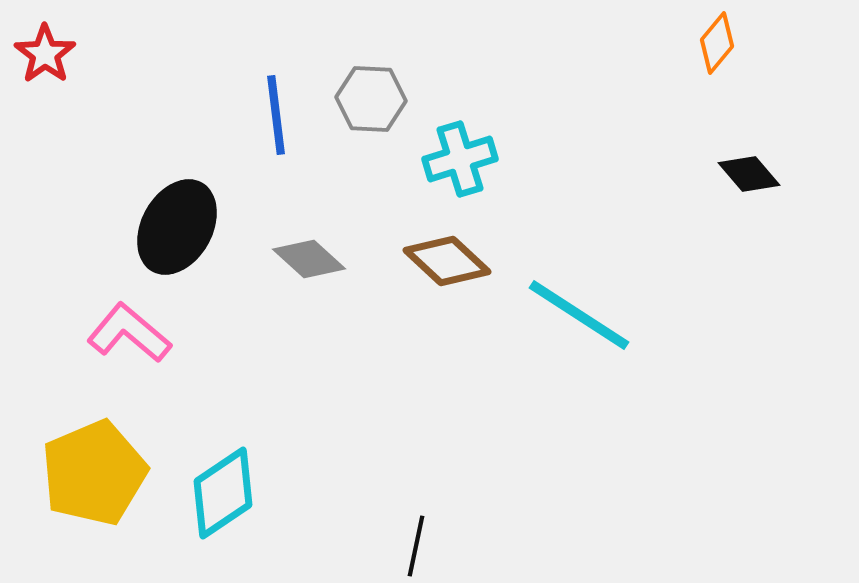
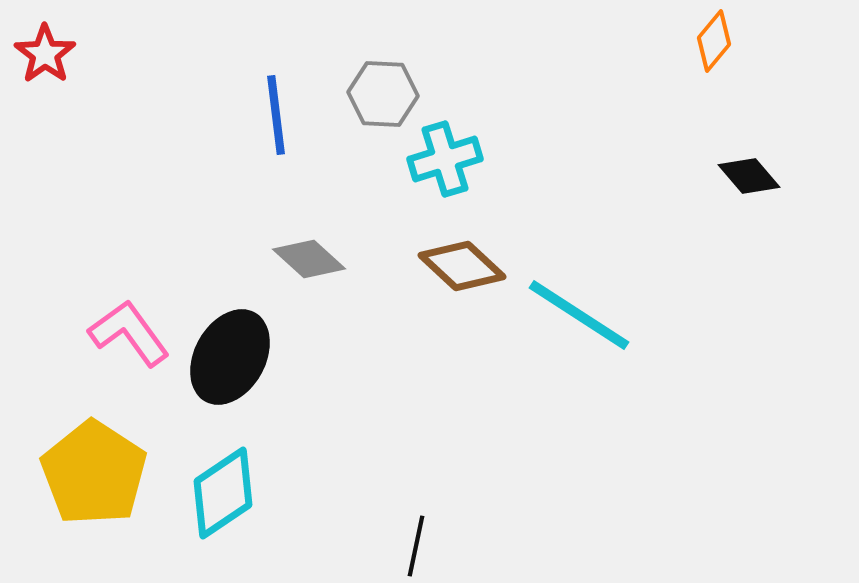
orange diamond: moved 3 px left, 2 px up
gray hexagon: moved 12 px right, 5 px up
cyan cross: moved 15 px left
black diamond: moved 2 px down
black ellipse: moved 53 px right, 130 px down
brown diamond: moved 15 px right, 5 px down
pink L-shape: rotated 14 degrees clockwise
yellow pentagon: rotated 16 degrees counterclockwise
